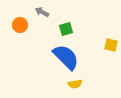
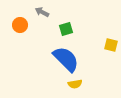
blue semicircle: moved 2 px down
